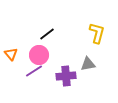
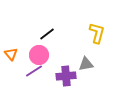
gray triangle: moved 2 px left
